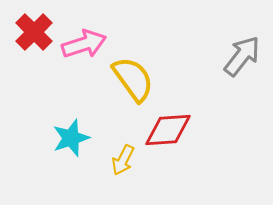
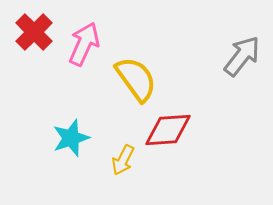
pink arrow: rotated 48 degrees counterclockwise
yellow semicircle: moved 3 px right
